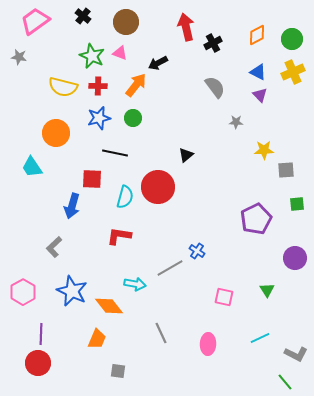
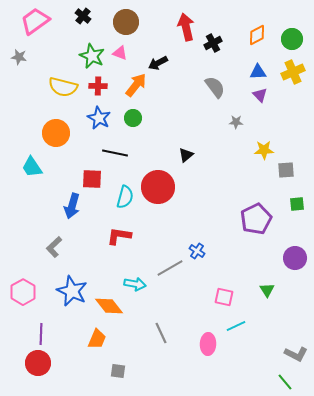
blue triangle at (258, 72): rotated 30 degrees counterclockwise
blue star at (99, 118): rotated 30 degrees counterclockwise
cyan line at (260, 338): moved 24 px left, 12 px up
